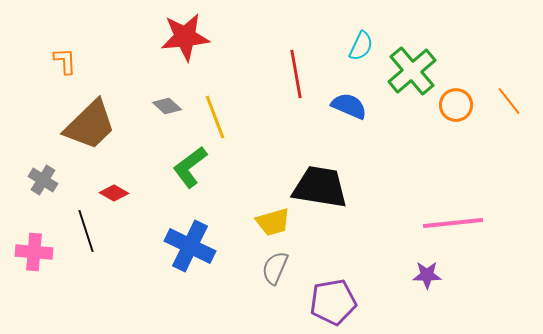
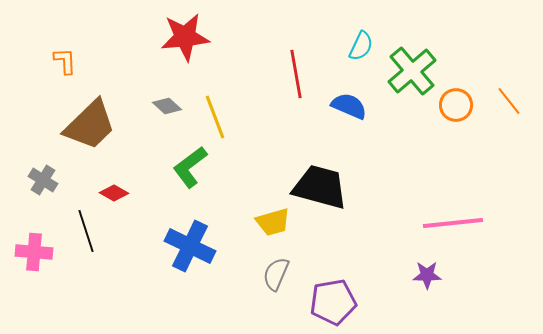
black trapezoid: rotated 6 degrees clockwise
gray semicircle: moved 1 px right, 6 px down
